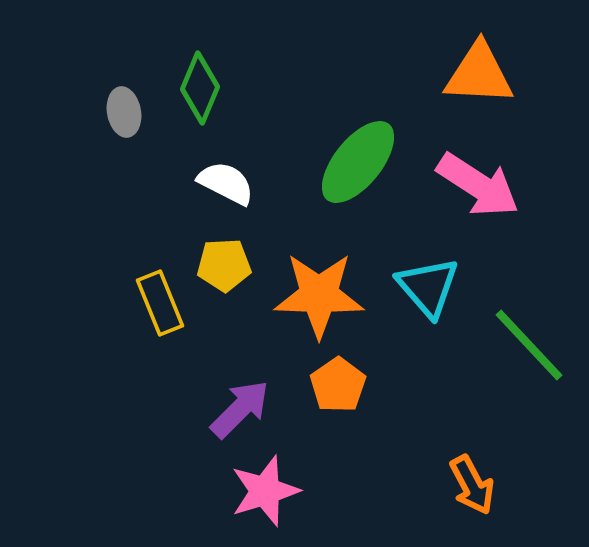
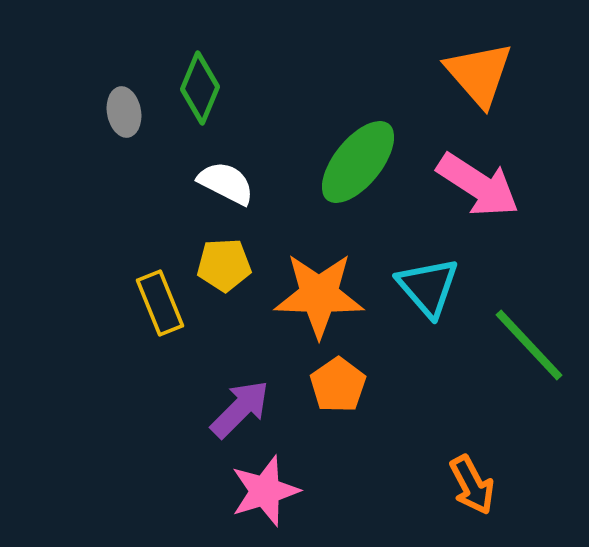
orange triangle: rotated 46 degrees clockwise
